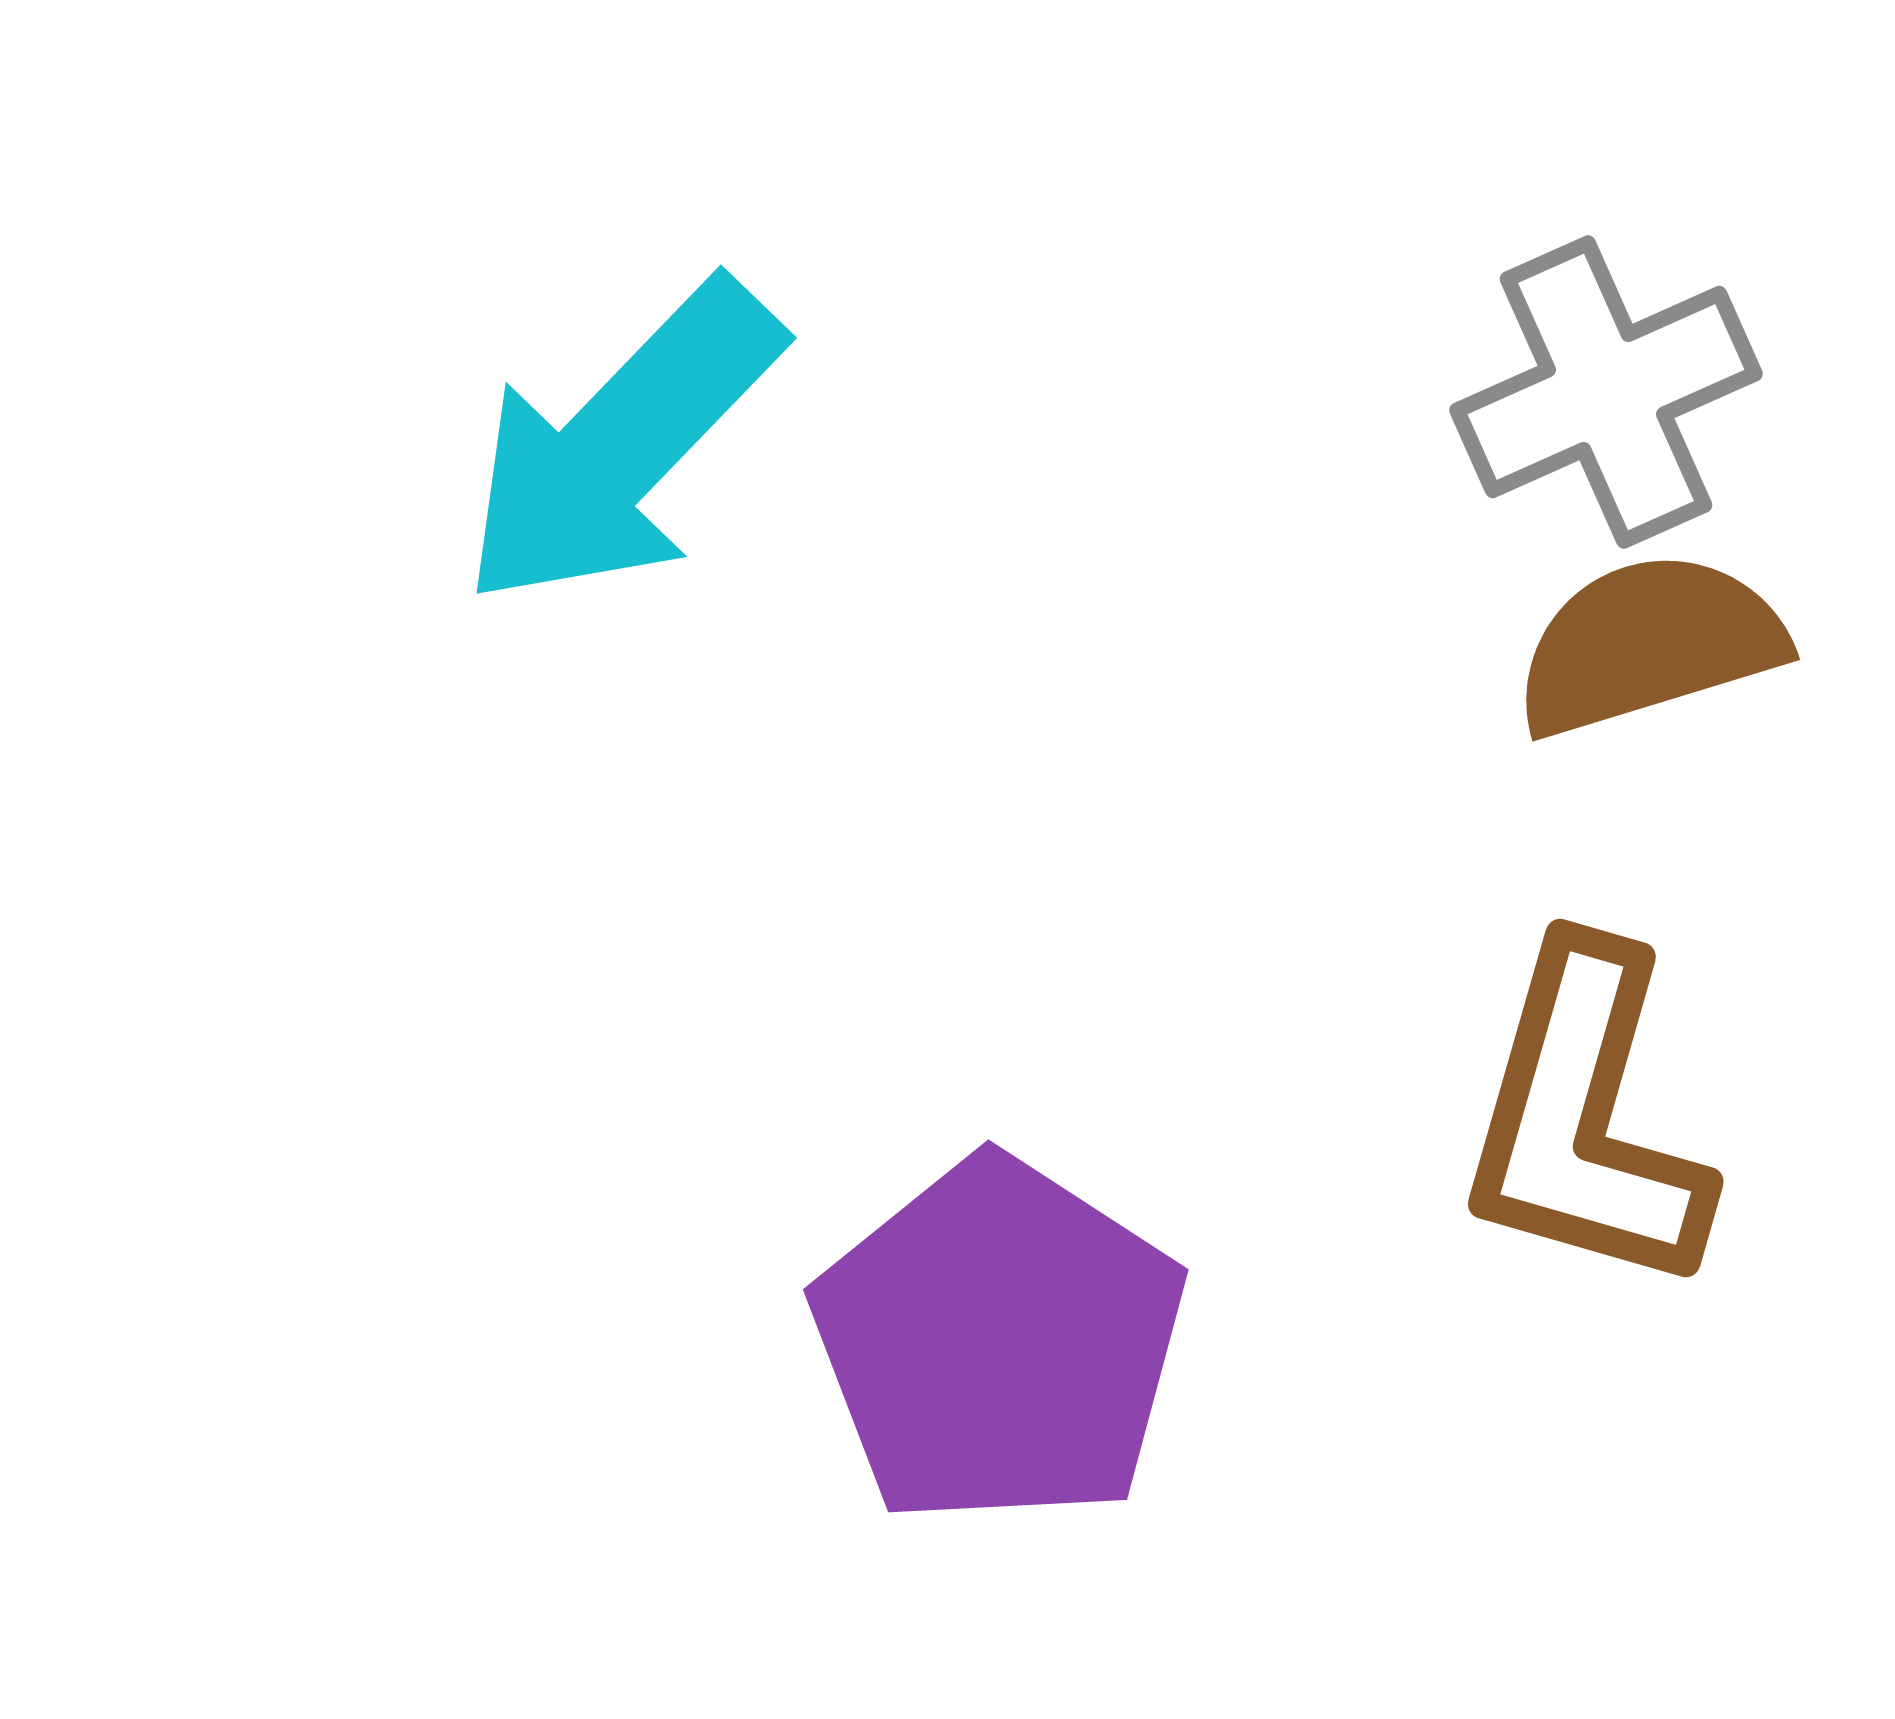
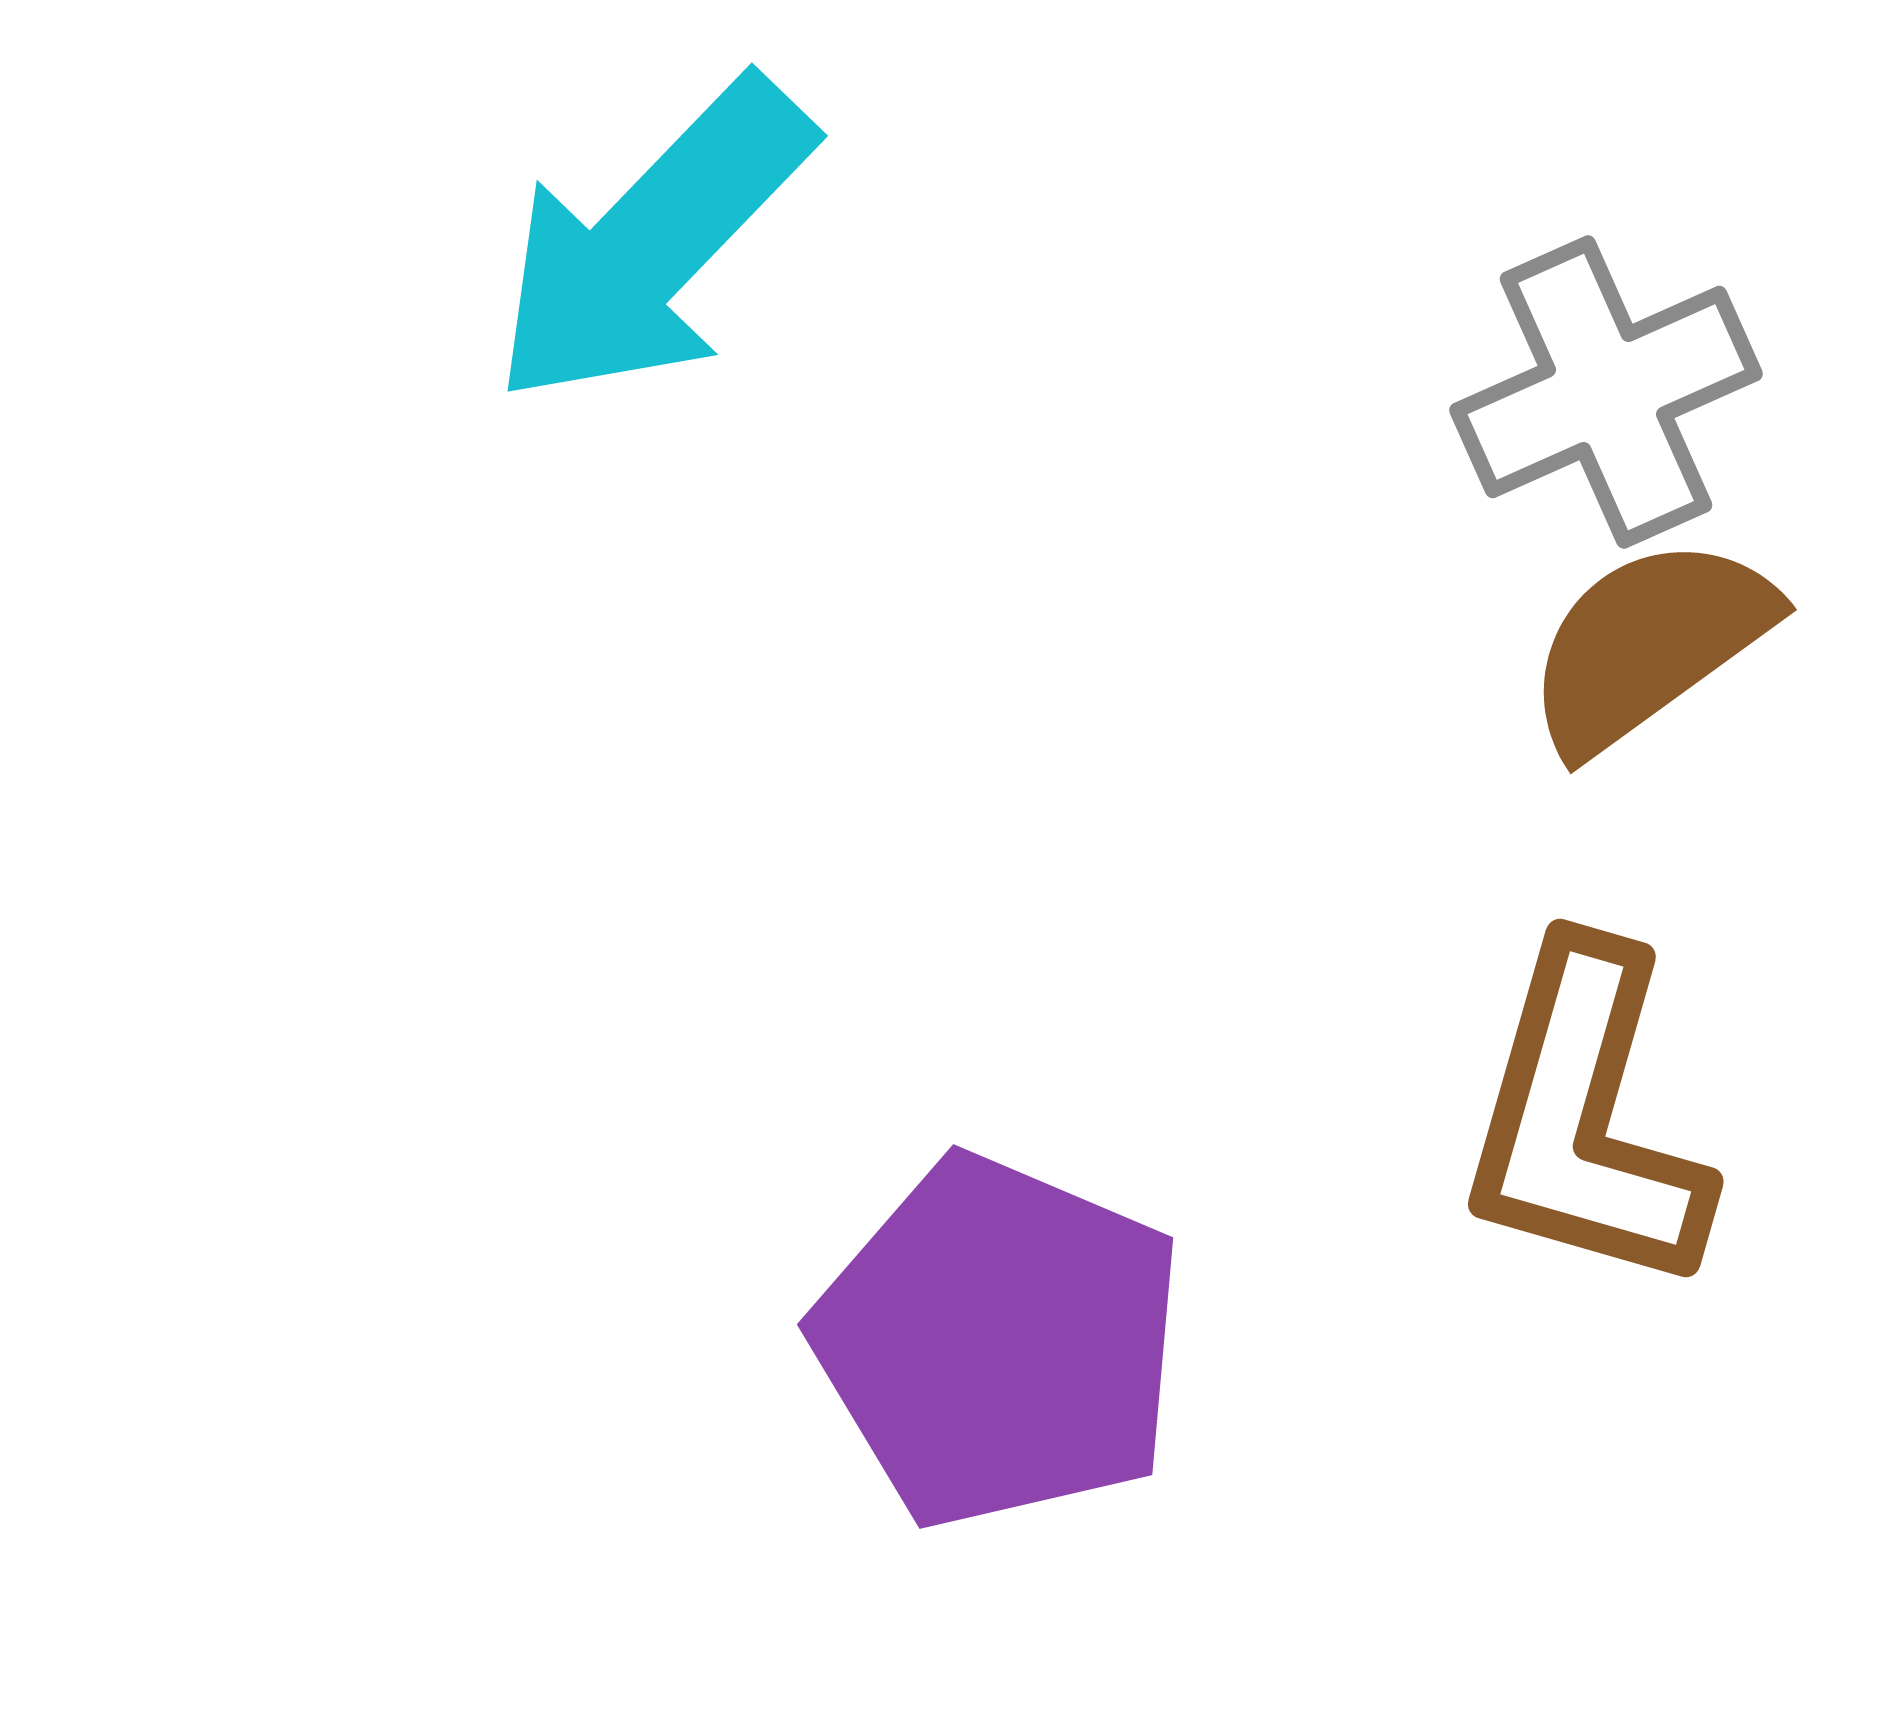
cyan arrow: moved 31 px right, 202 px up
brown semicircle: rotated 19 degrees counterclockwise
purple pentagon: rotated 10 degrees counterclockwise
